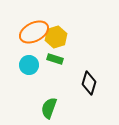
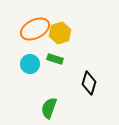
orange ellipse: moved 1 px right, 3 px up
yellow hexagon: moved 4 px right, 4 px up
cyan circle: moved 1 px right, 1 px up
